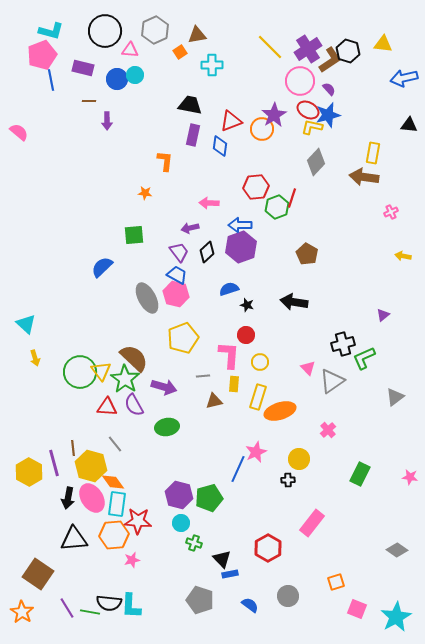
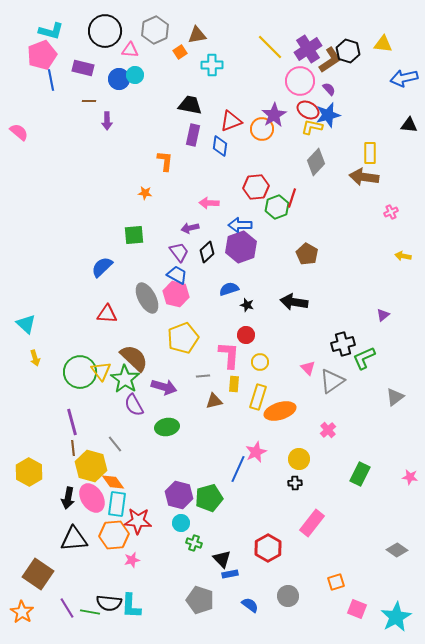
blue circle at (117, 79): moved 2 px right
yellow rectangle at (373, 153): moved 3 px left; rotated 10 degrees counterclockwise
red triangle at (107, 407): moved 93 px up
purple line at (54, 463): moved 18 px right, 41 px up
black cross at (288, 480): moved 7 px right, 3 px down
